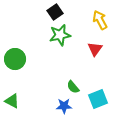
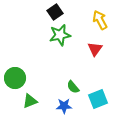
green circle: moved 19 px down
green triangle: moved 18 px right; rotated 49 degrees counterclockwise
